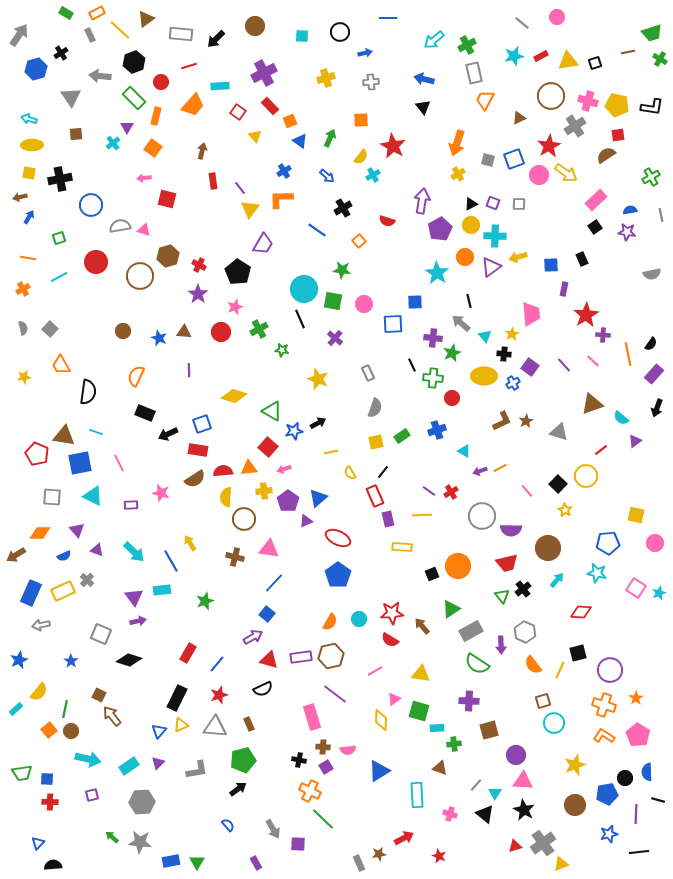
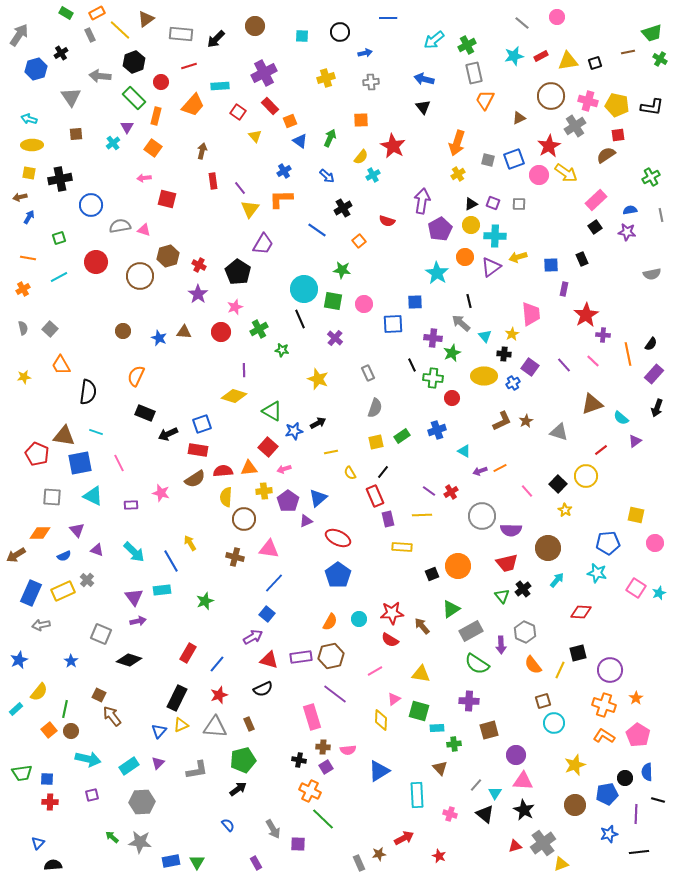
purple line at (189, 370): moved 55 px right
brown triangle at (440, 768): rotated 28 degrees clockwise
